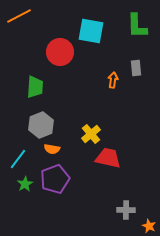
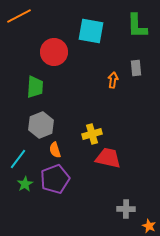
red circle: moved 6 px left
yellow cross: moved 1 px right; rotated 24 degrees clockwise
orange semicircle: moved 3 px right, 1 px down; rotated 63 degrees clockwise
gray cross: moved 1 px up
